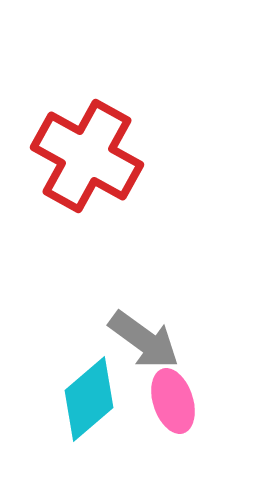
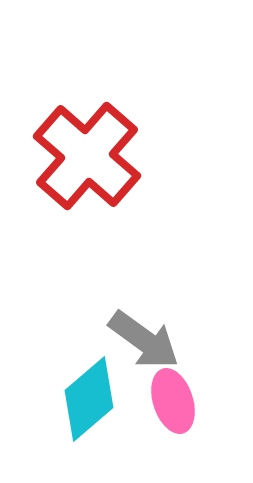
red cross: rotated 12 degrees clockwise
